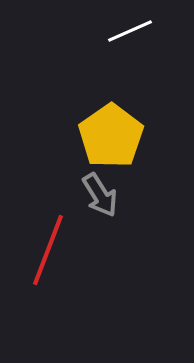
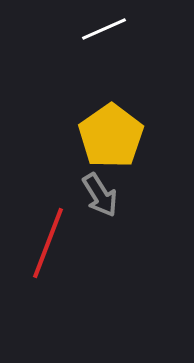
white line: moved 26 px left, 2 px up
red line: moved 7 px up
